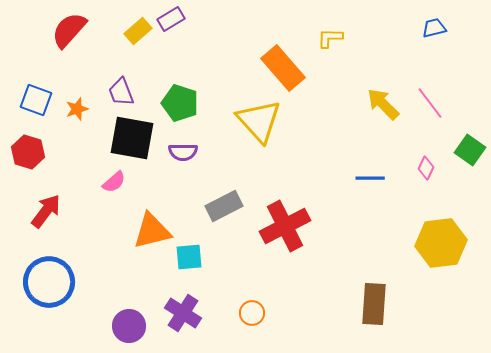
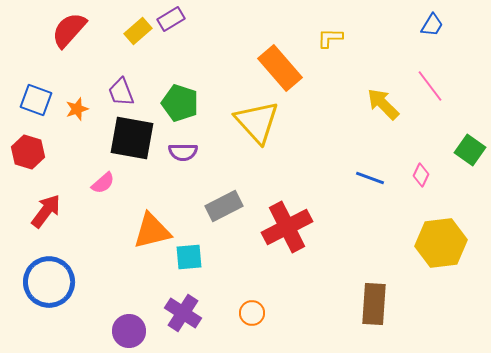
blue trapezoid: moved 2 px left, 3 px up; rotated 135 degrees clockwise
orange rectangle: moved 3 px left
pink line: moved 17 px up
yellow triangle: moved 2 px left, 1 px down
pink diamond: moved 5 px left, 7 px down
blue line: rotated 20 degrees clockwise
pink semicircle: moved 11 px left, 1 px down
red cross: moved 2 px right, 1 px down
purple circle: moved 5 px down
